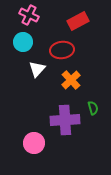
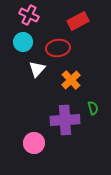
red ellipse: moved 4 px left, 2 px up
